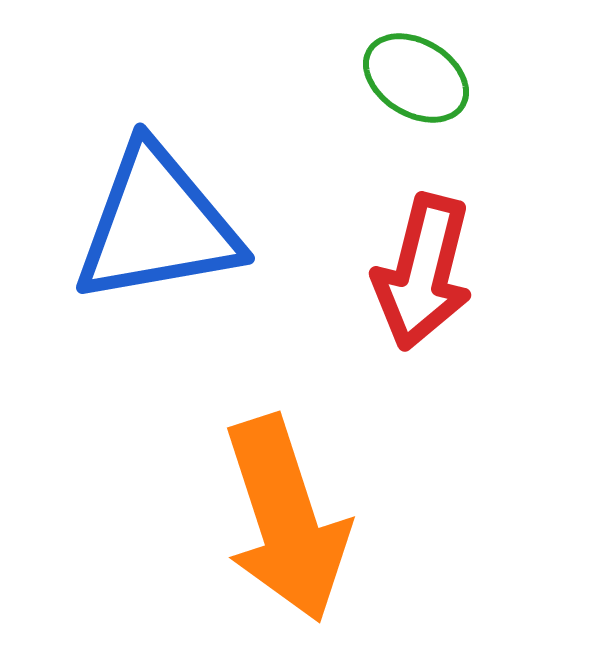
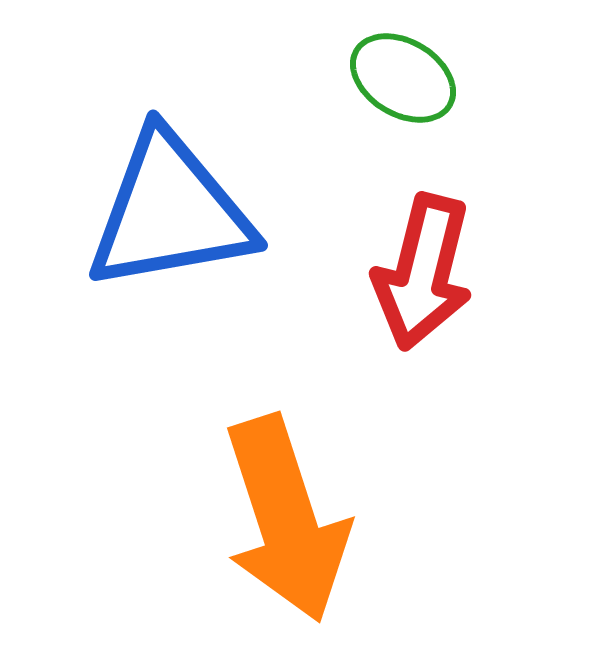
green ellipse: moved 13 px left
blue triangle: moved 13 px right, 13 px up
